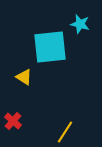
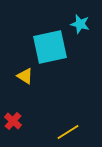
cyan square: rotated 6 degrees counterclockwise
yellow triangle: moved 1 px right, 1 px up
yellow line: moved 3 px right; rotated 25 degrees clockwise
